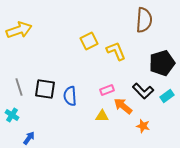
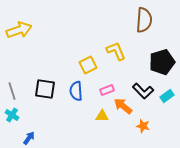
yellow square: moved 1 px left, 24 px down
black pentagon: moved 1 px up
gray line: moved 7 px left, 4 px down
blue semicircle: moved 6 px right, 5 px up
